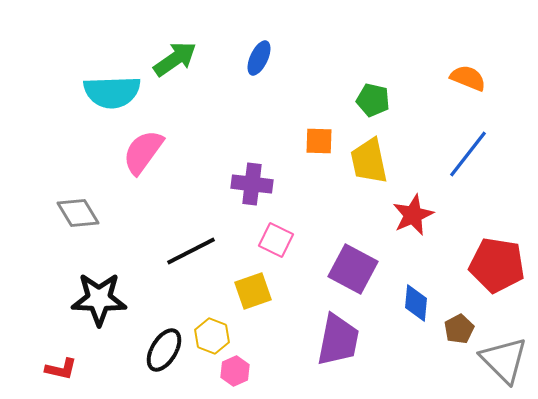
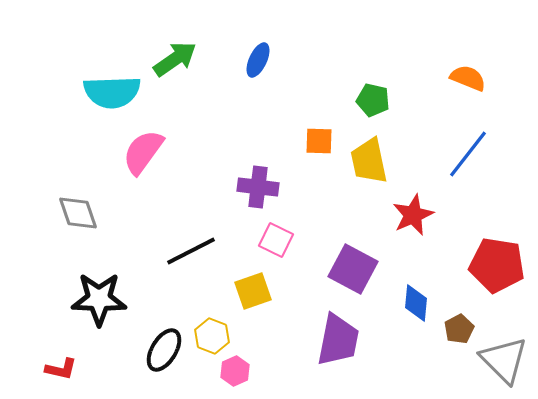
blue ellipse: moved 1 px left, 2 px down
purple cross: moved 6 px right, 3 px down
gray diamond: rotated 12 degrees clockwise
